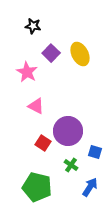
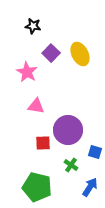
pink triangle: rotated 18 degrees counterclockwise
purple circle: moved 1 px up
red square: rotated 35 degrees counterclockwise
